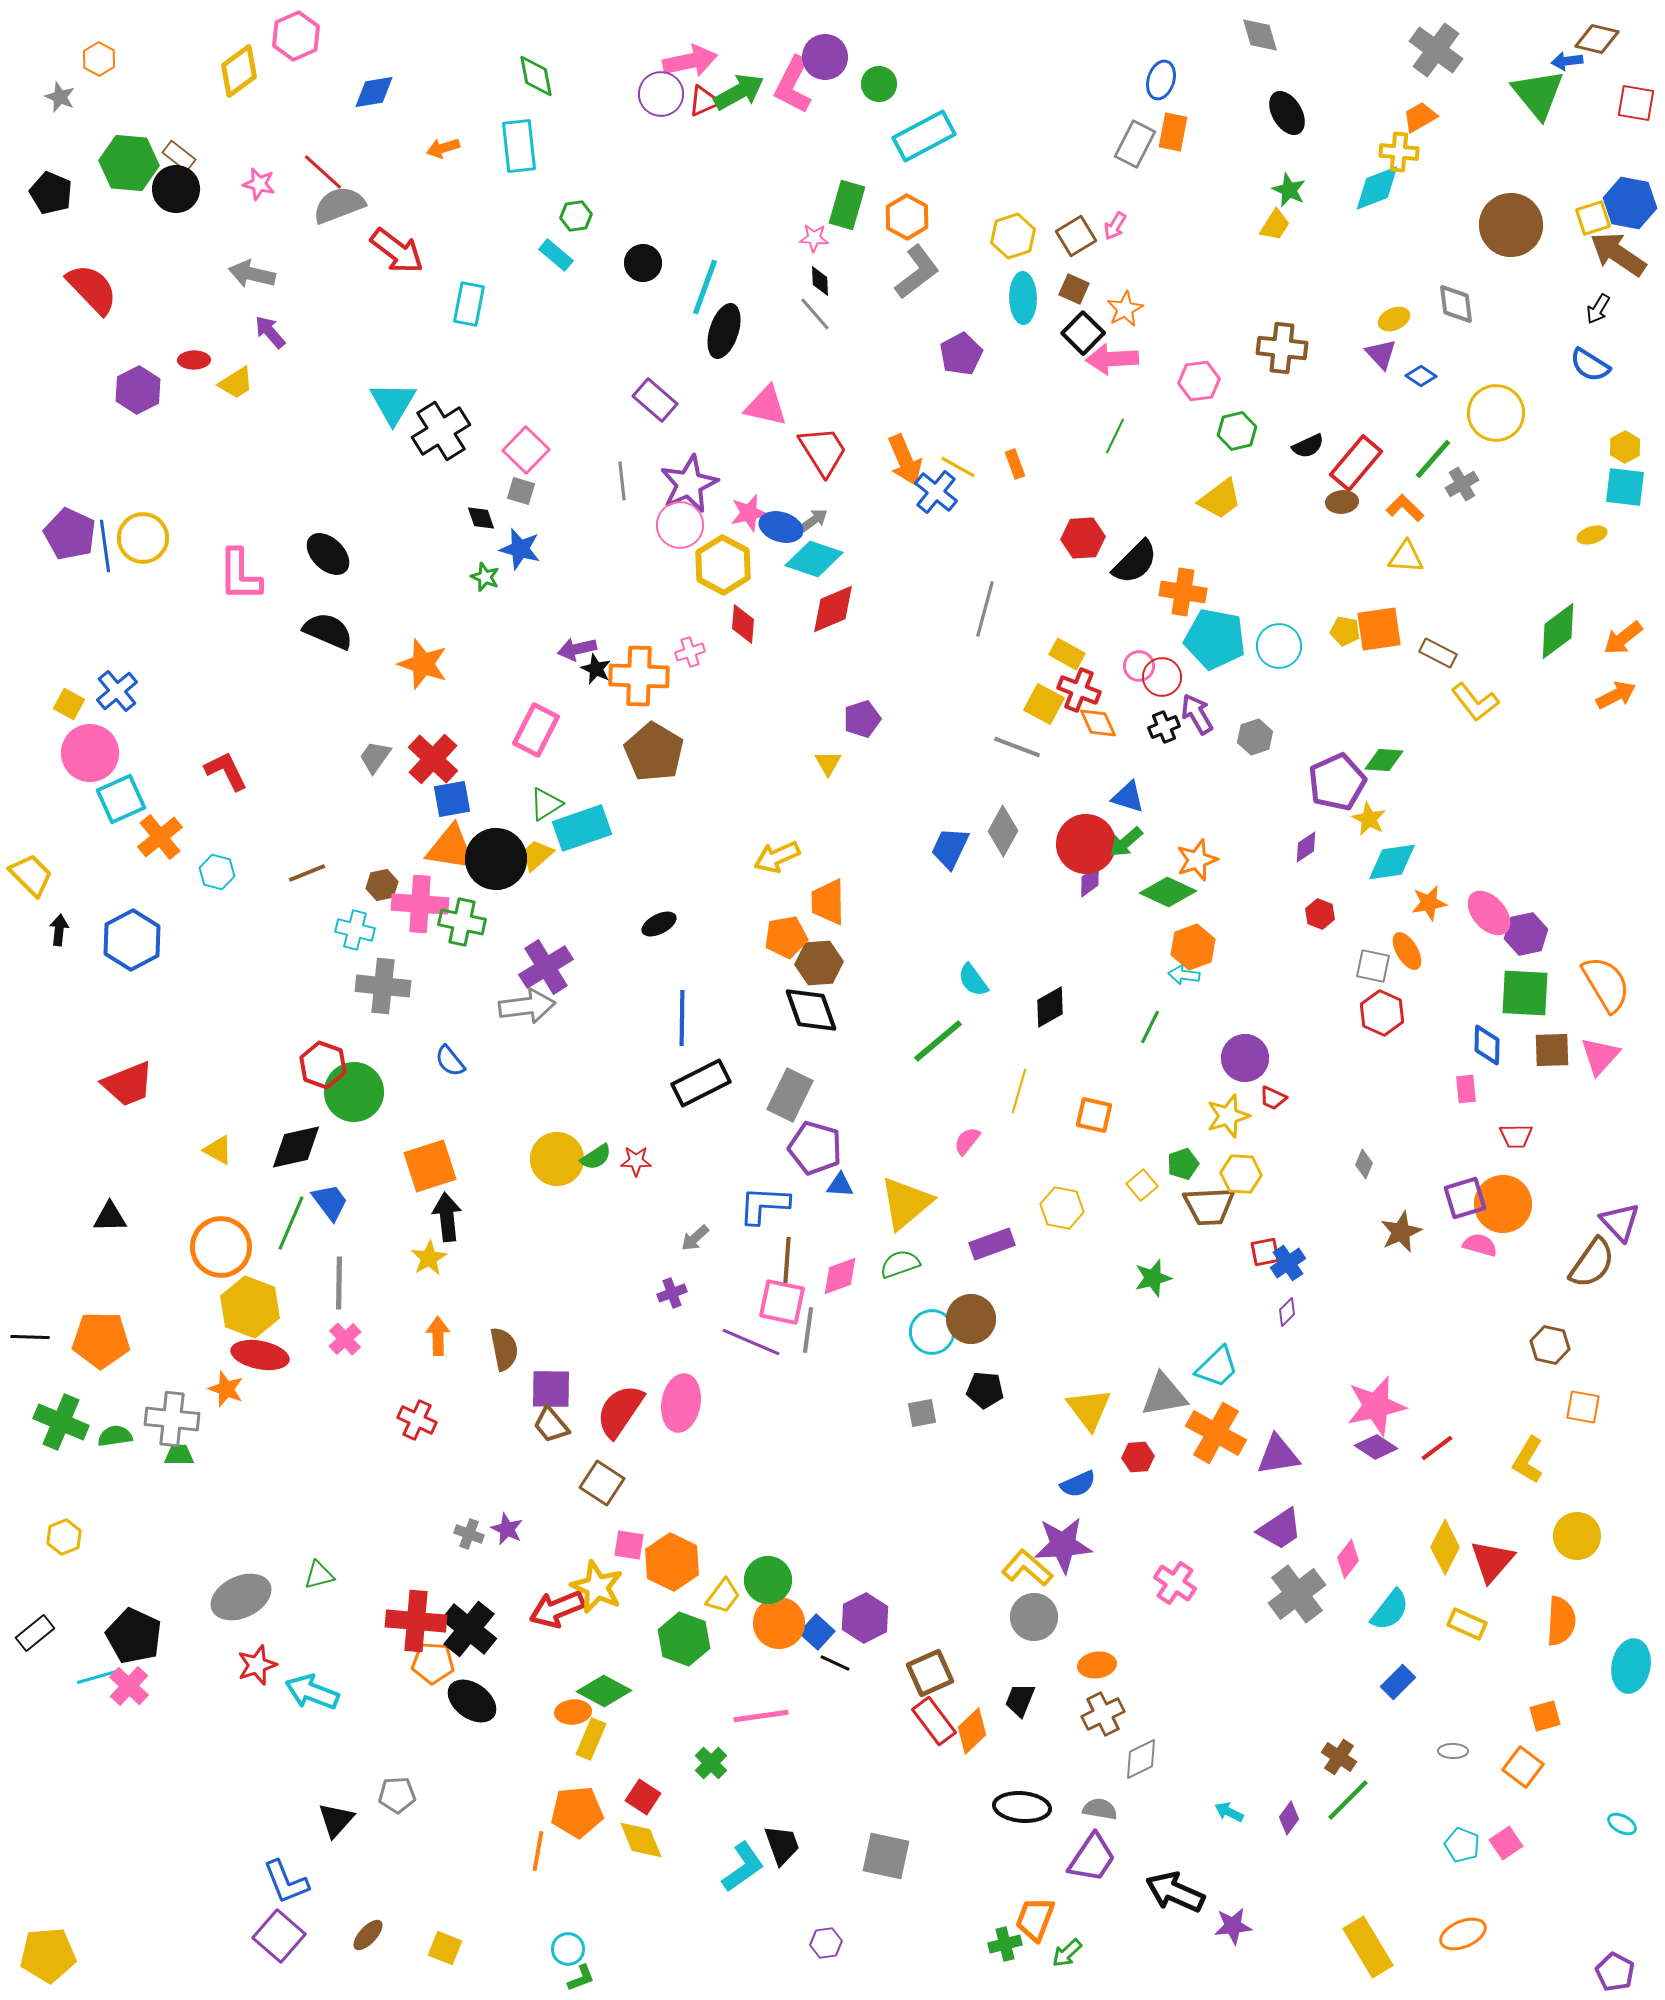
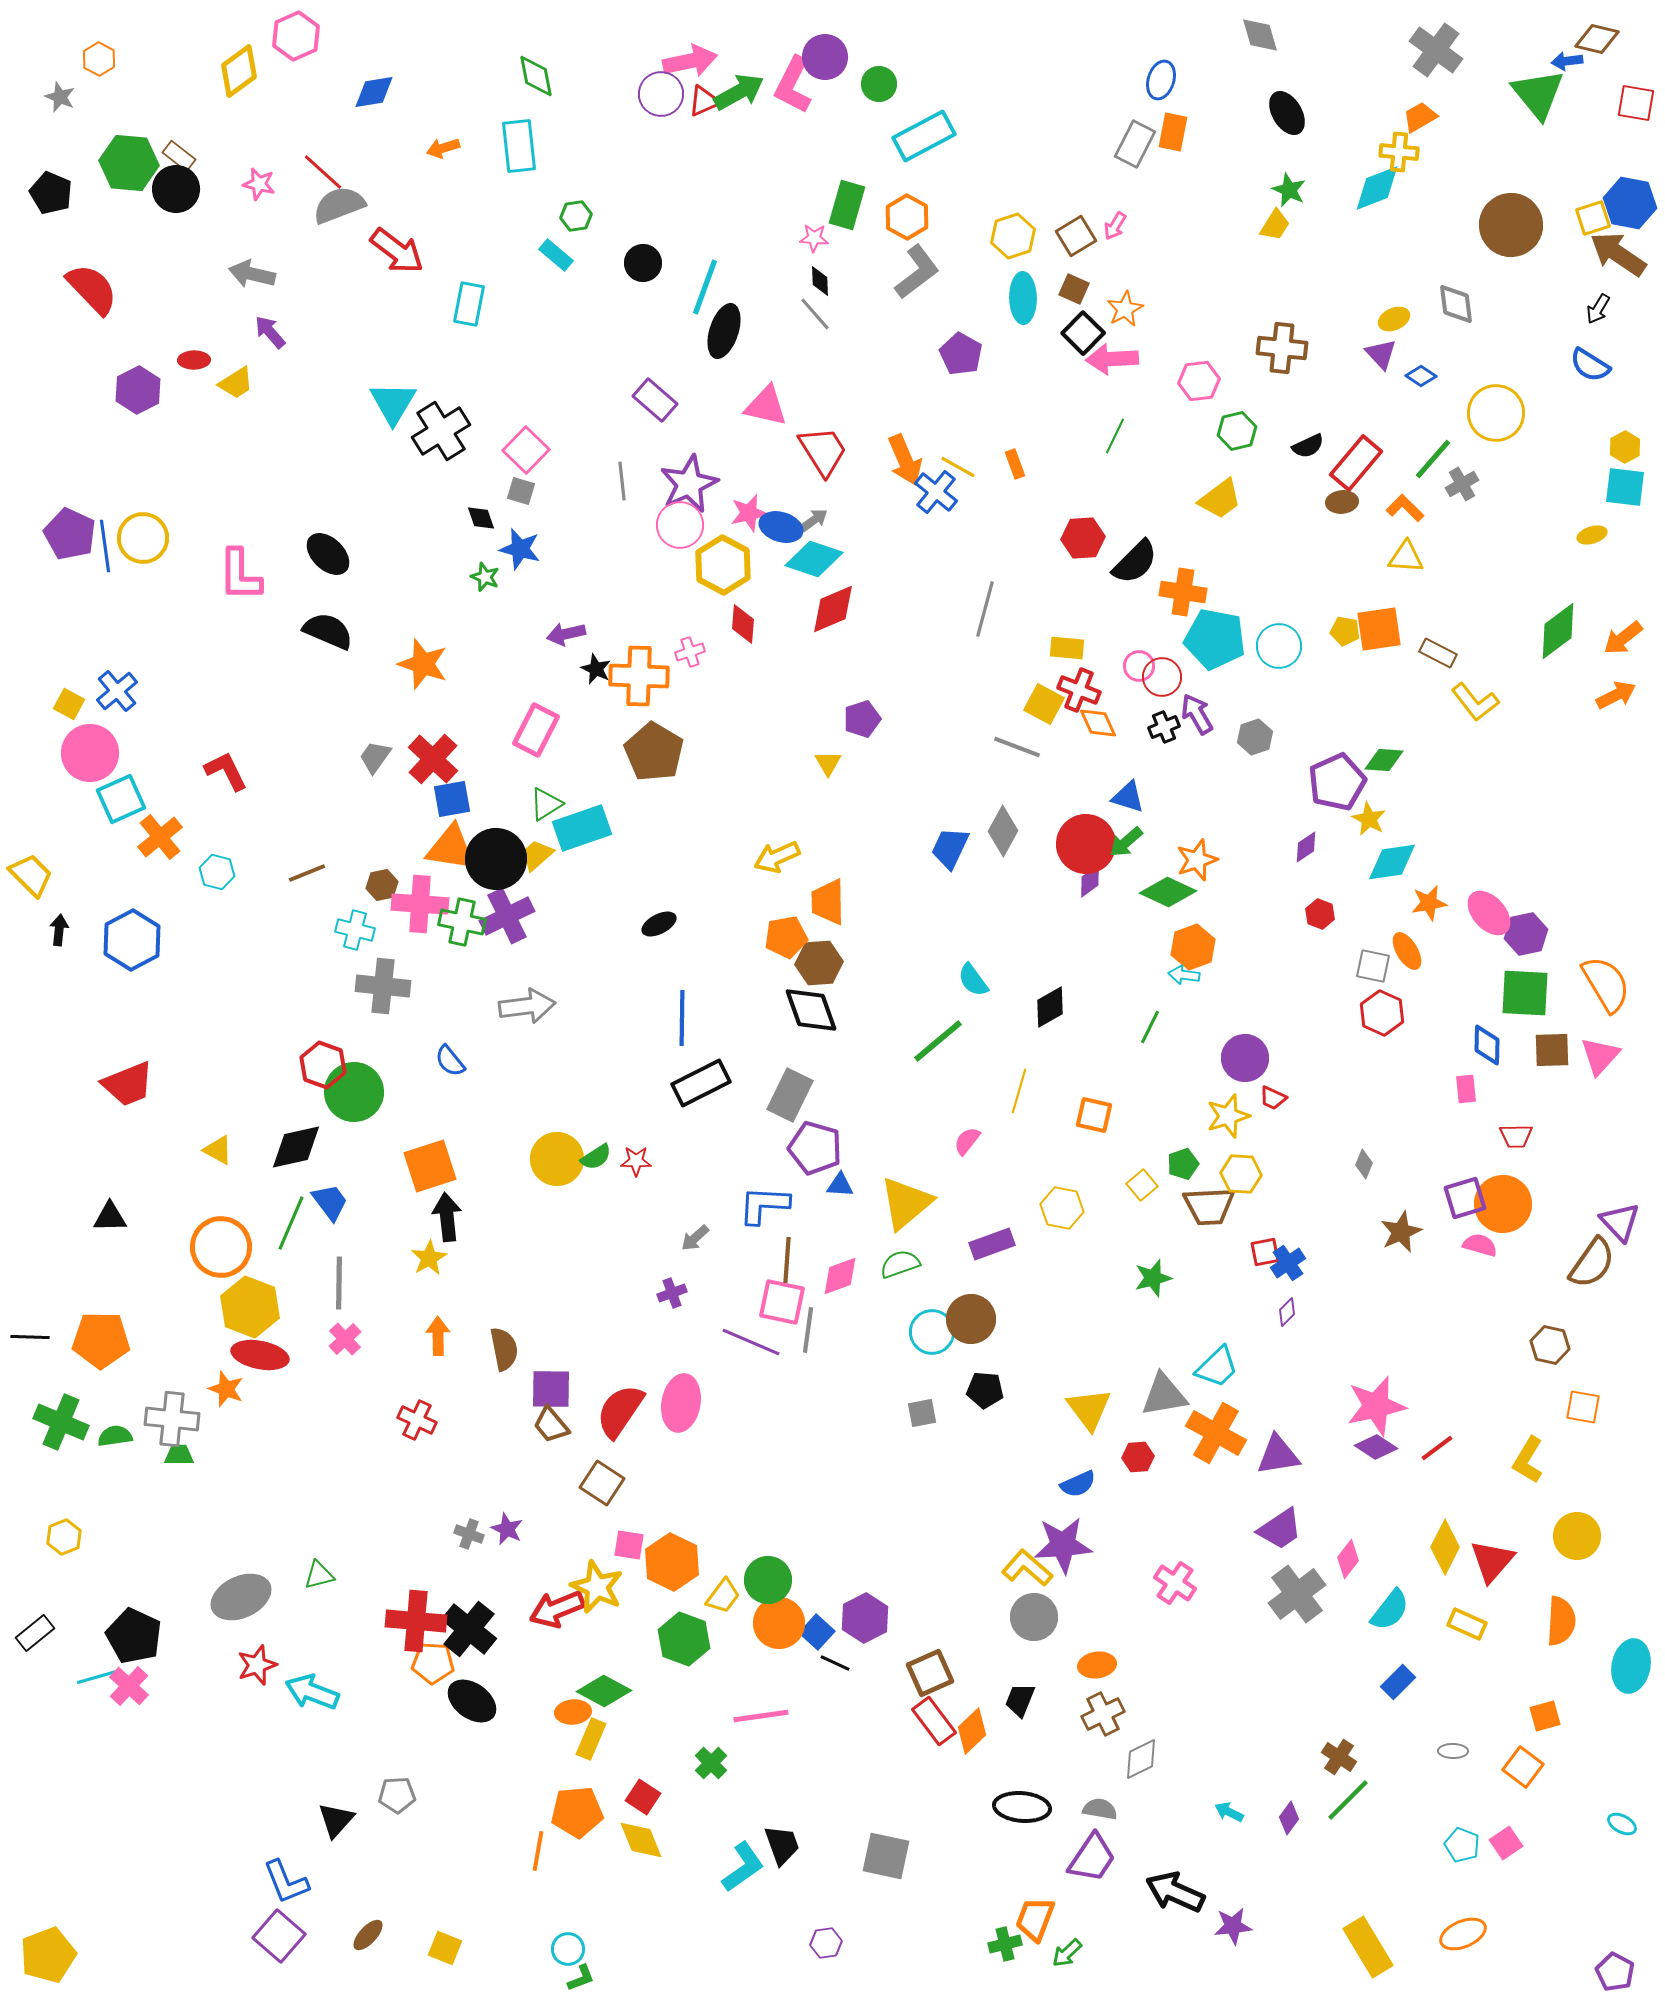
purple pentagon at (961, 354): rotated 15 degrees counterclockwise
purple arrow at (577, 649): moved 11 px left, 15 px up
yellow rectangle at (1067, 654): moved 6 px up; rotated 24 degrees counterclockwise
purple cross at (546, 967): moved 39 px left, 51 px up; rotated 6 degrees clockwise
yellow pentagon at (48, 1955): rotated 16 degrees counterclockwise
